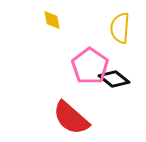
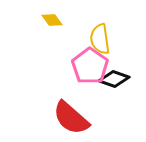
yellow diamond: rotated 25 degrees counterclockwise
yellow semicircle: moved 20 px left, 11 px down; rotated 12 degrees counterclockwise
black diamond: rotated 20 degrees counterclockwise
